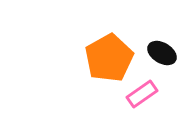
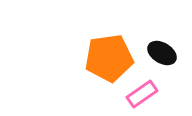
orange pentagon: rotated 21 degrees clockwise
